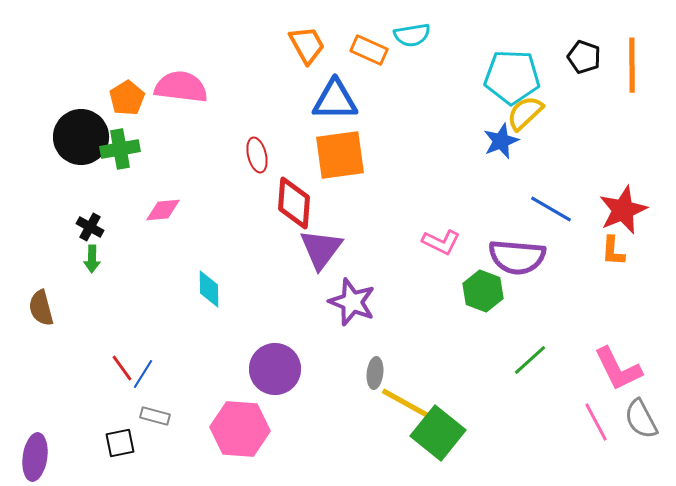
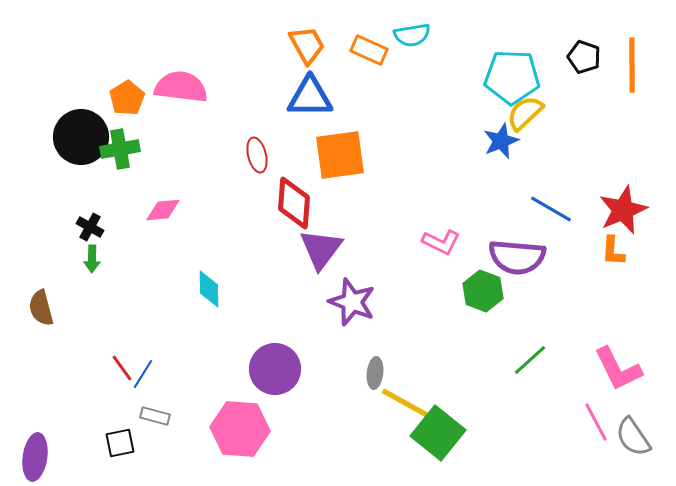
blue triangle at (335, 100): moved 25 px left, 3 px up
gray semicircle at (641, 419): moved 8 px left, 18 px down; rotated 6 degrees counterclockwise
